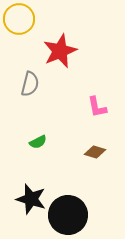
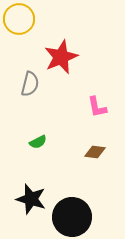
red star: moved 1 px right, 6 px down
brown diamond: rotated 10 degrees counterclockwise
black circle: moved 4 px right, 2 px down
